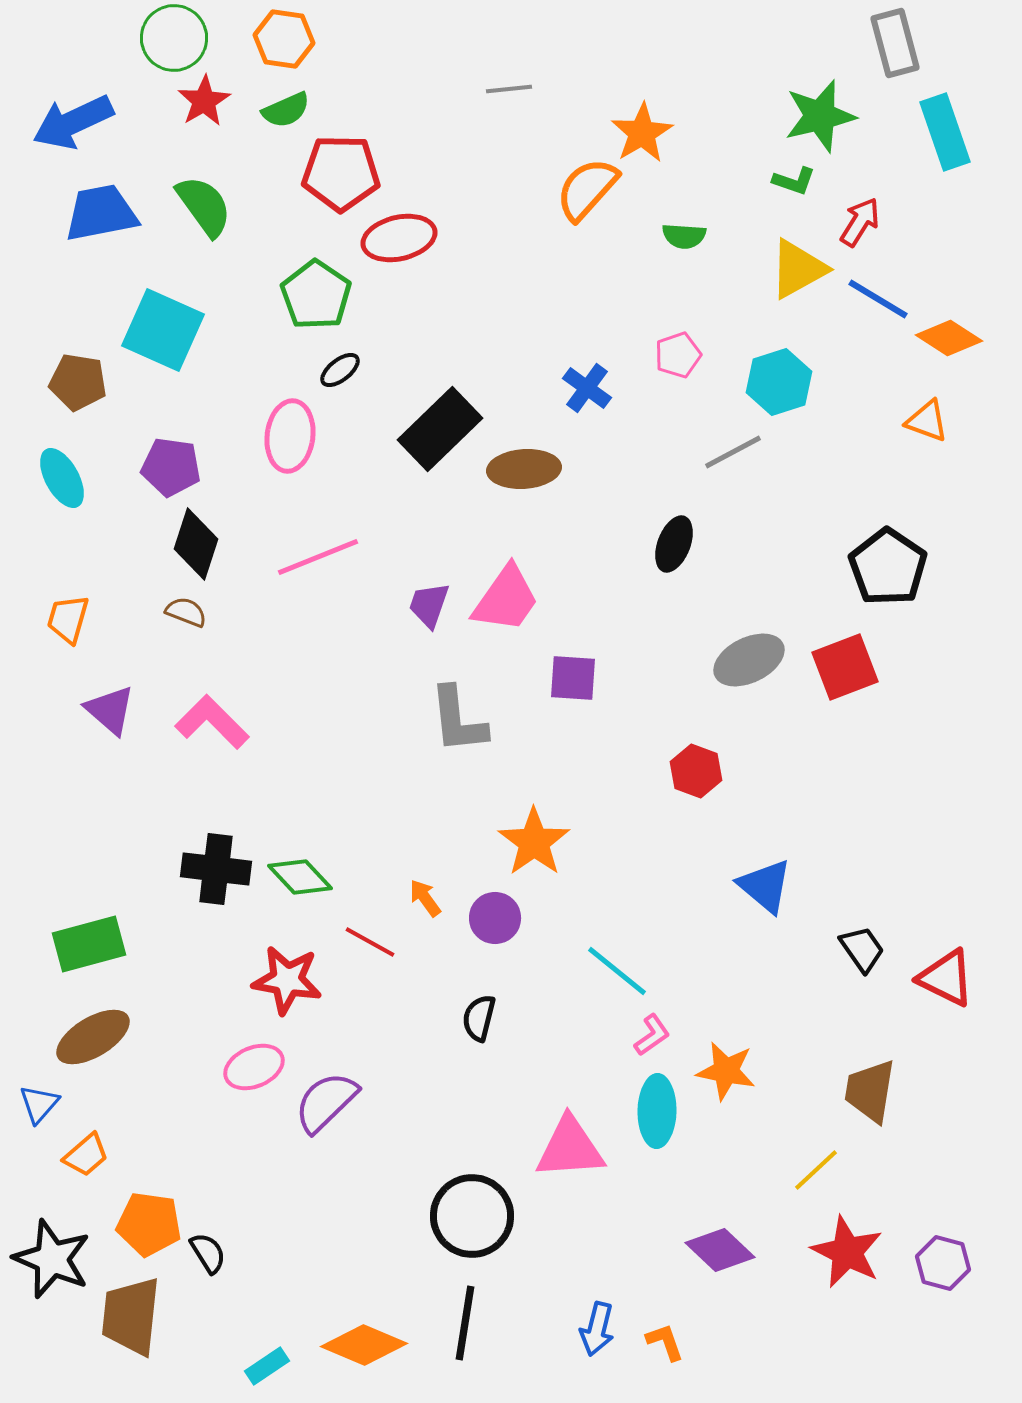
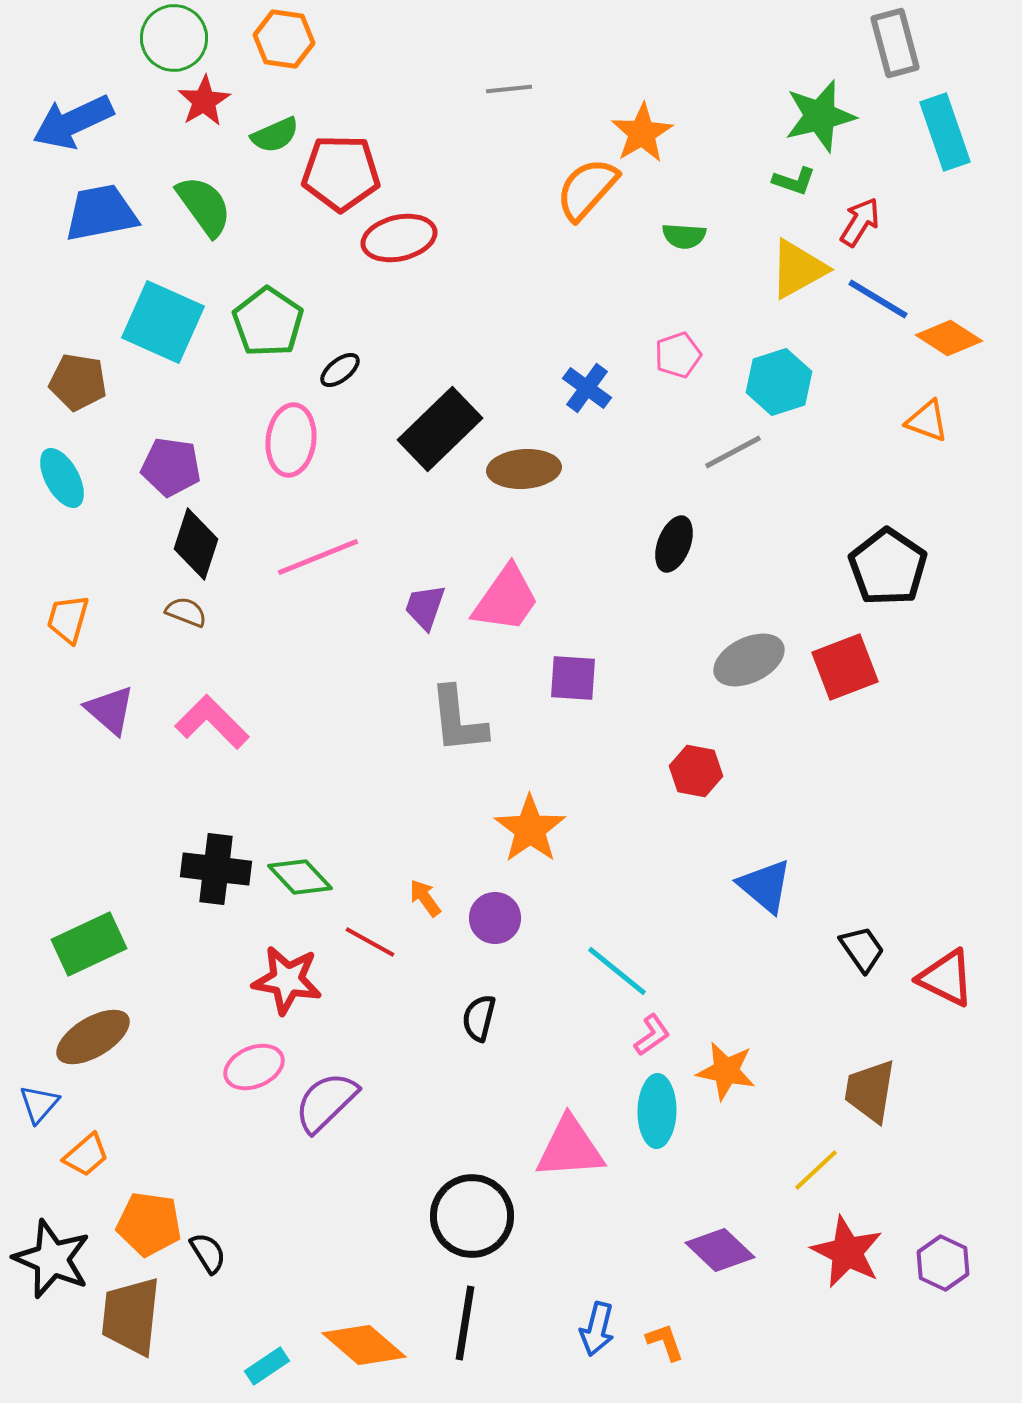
green semicircle at (286, 110): moved 11 px left, 25 px down
green pentagon at (316, 295): moved 48 px left, 27 px down
cyan square at (163, 330): moved 8 px up
pink ellipse at (290, 436): moved 1 px right, 4 px down
purple trapezoid at (429, 605): moved 4 px left, 2 px down
red hexagon at (696, 771): rotated 9 degrees counterclockwise
orange star at (534, 842): moved 4 px left, 13 px up
green rectangle at (89, 944): rotated 10 degrees counterclockwise
purple hexagon at (943, 1263): rotated 10 degrees clockwise
orange diamond at (364, 1345): rotated 18 degrees clockwise
